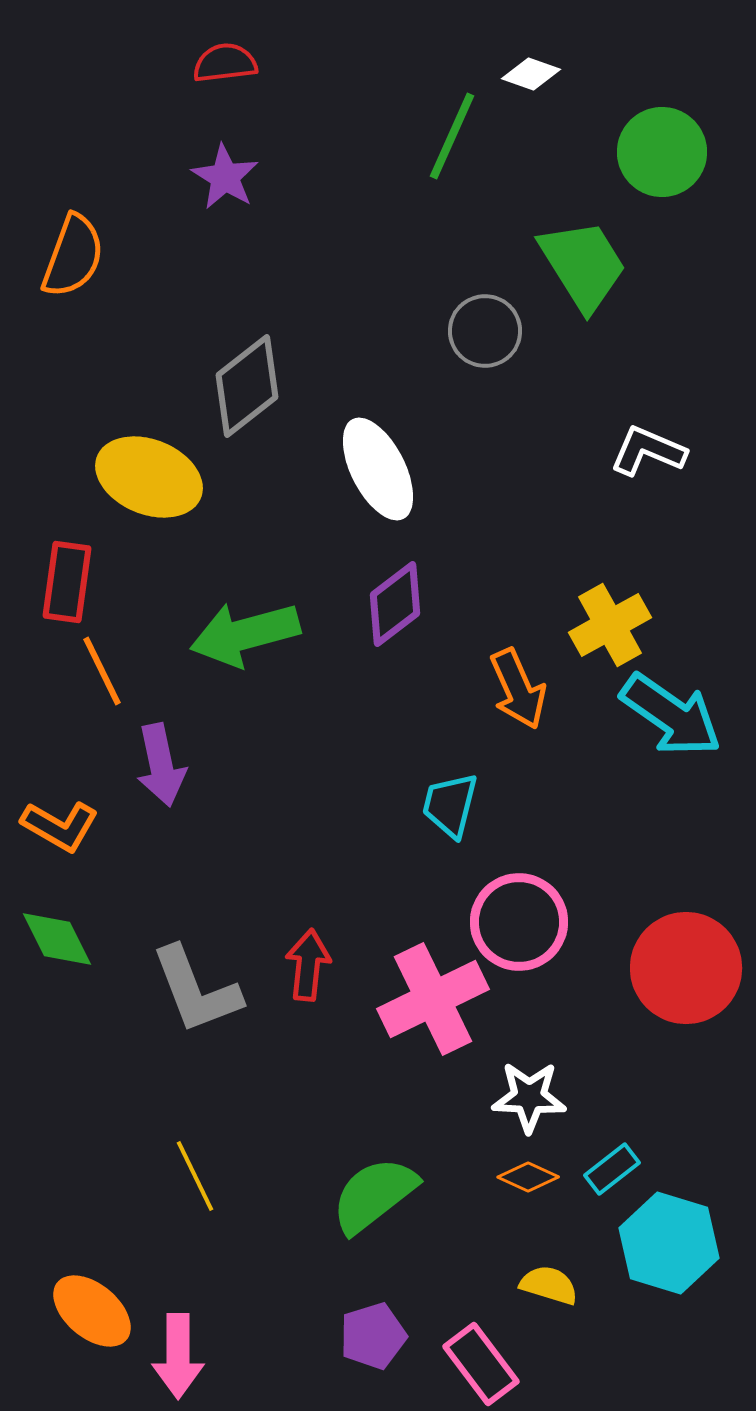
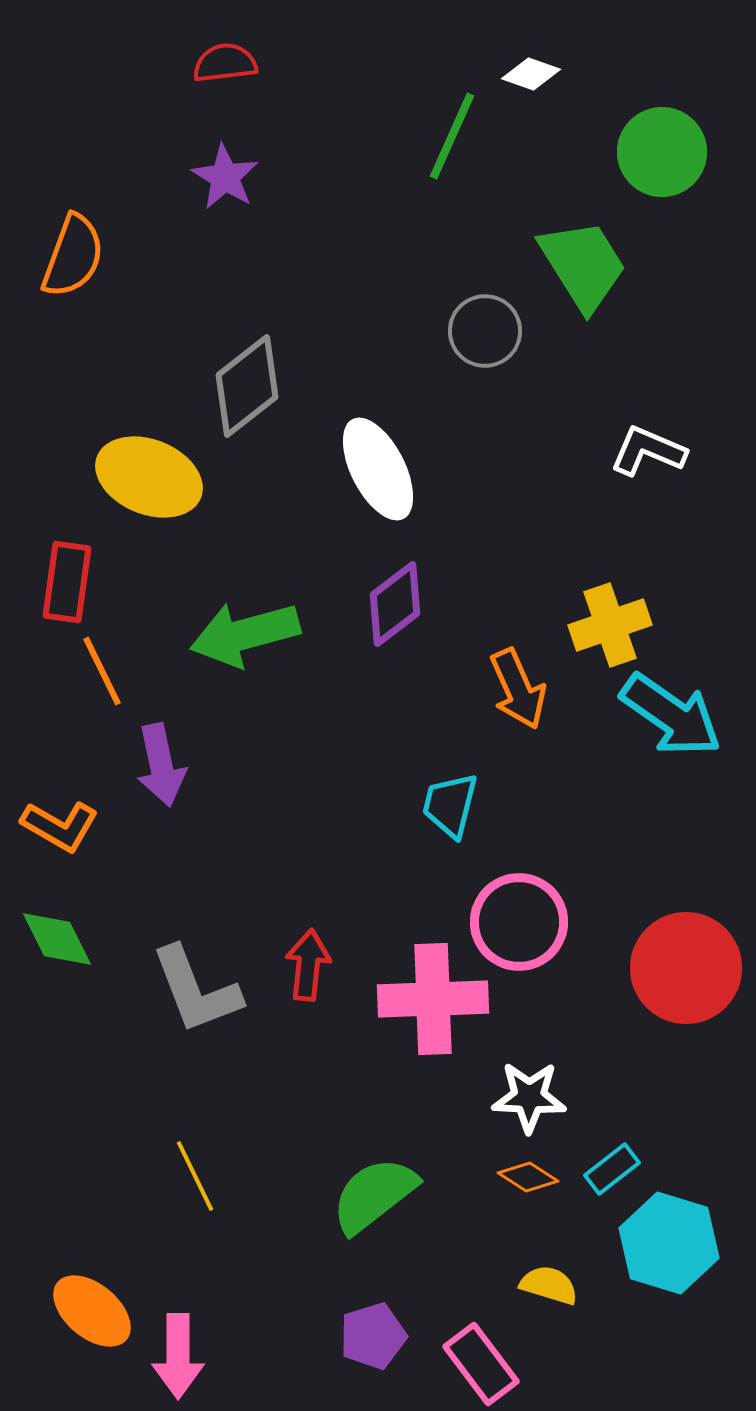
yellow cross: rotated 10 degrees clockwise
pink cross: rotated 24 degrees clockwise
orange diamond: rotated 8 degrees clockwise
